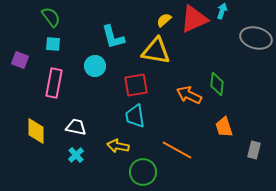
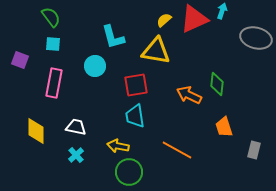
green circle: moved 14 px left
